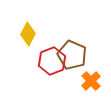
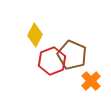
yellow diamond: moved 7 px right, 1 px down
